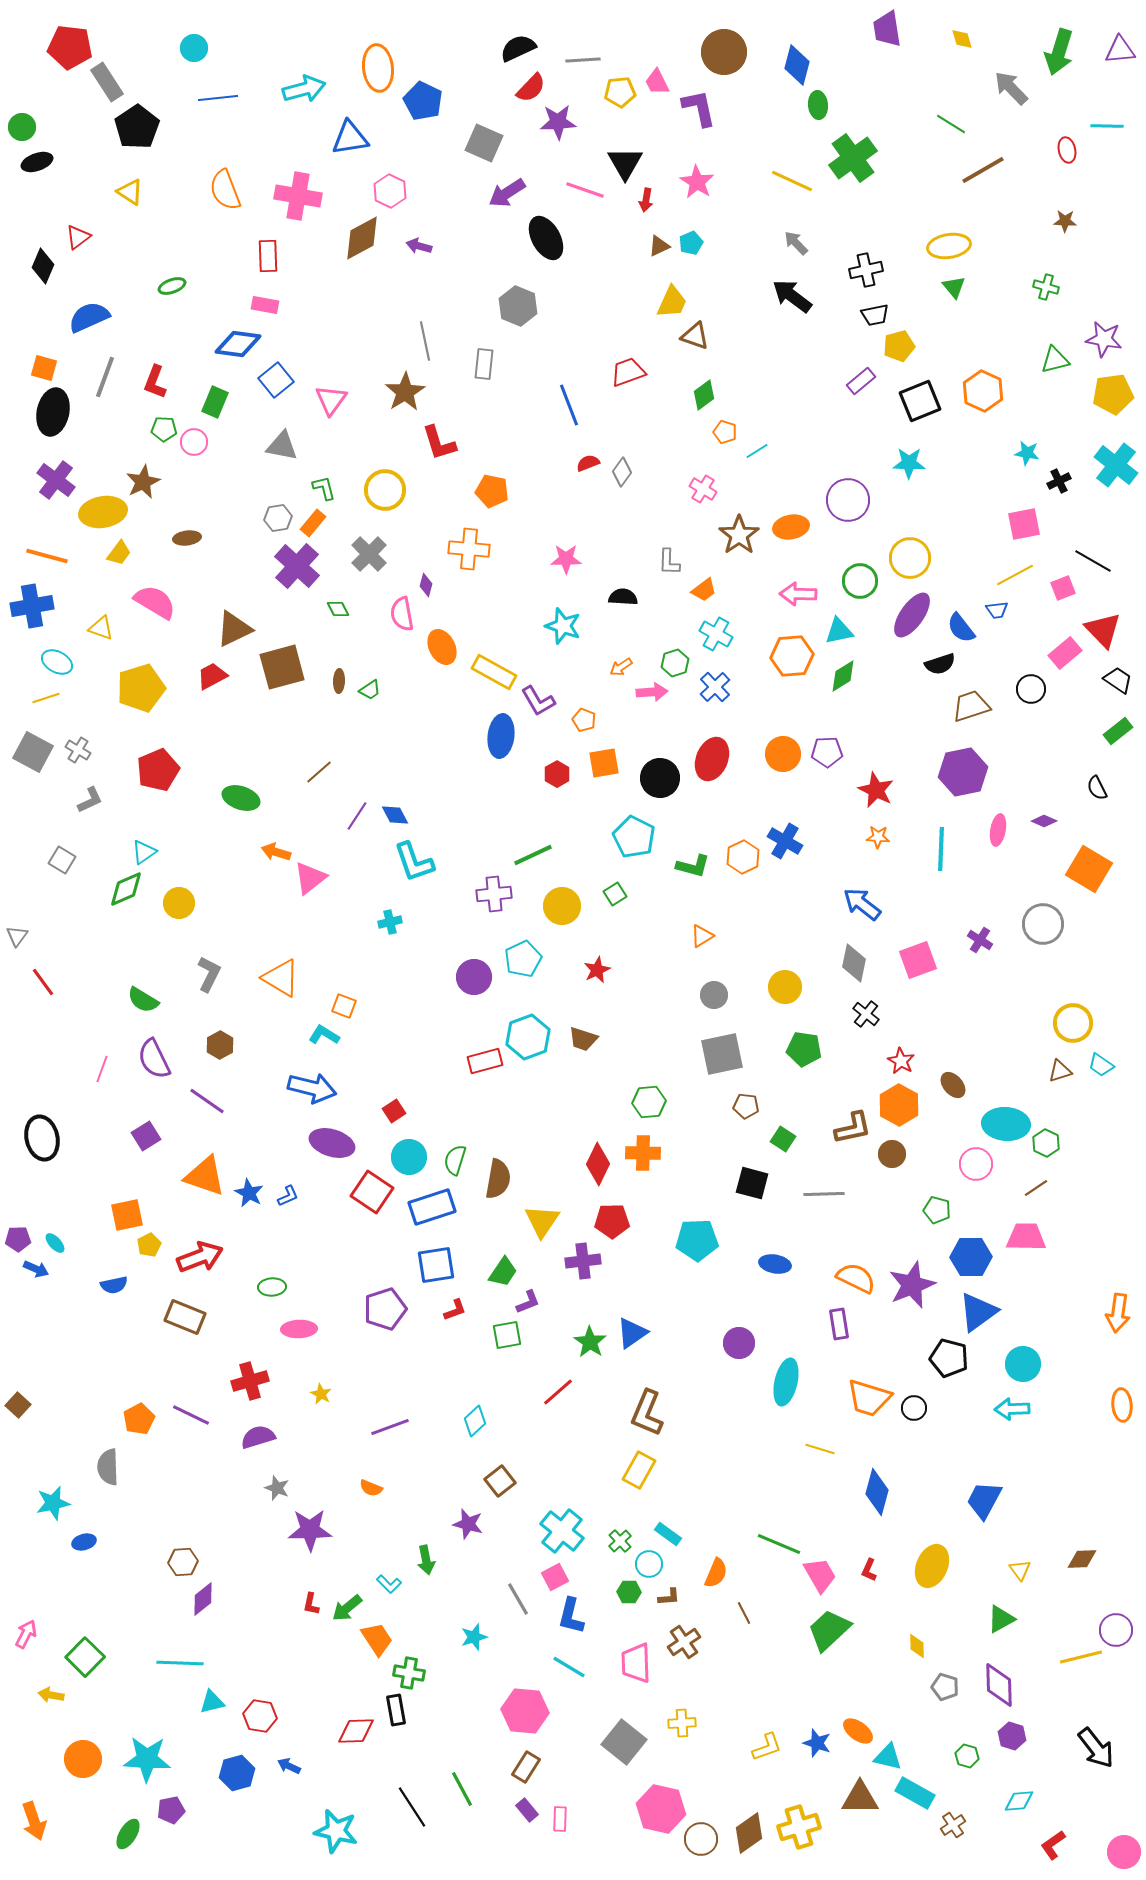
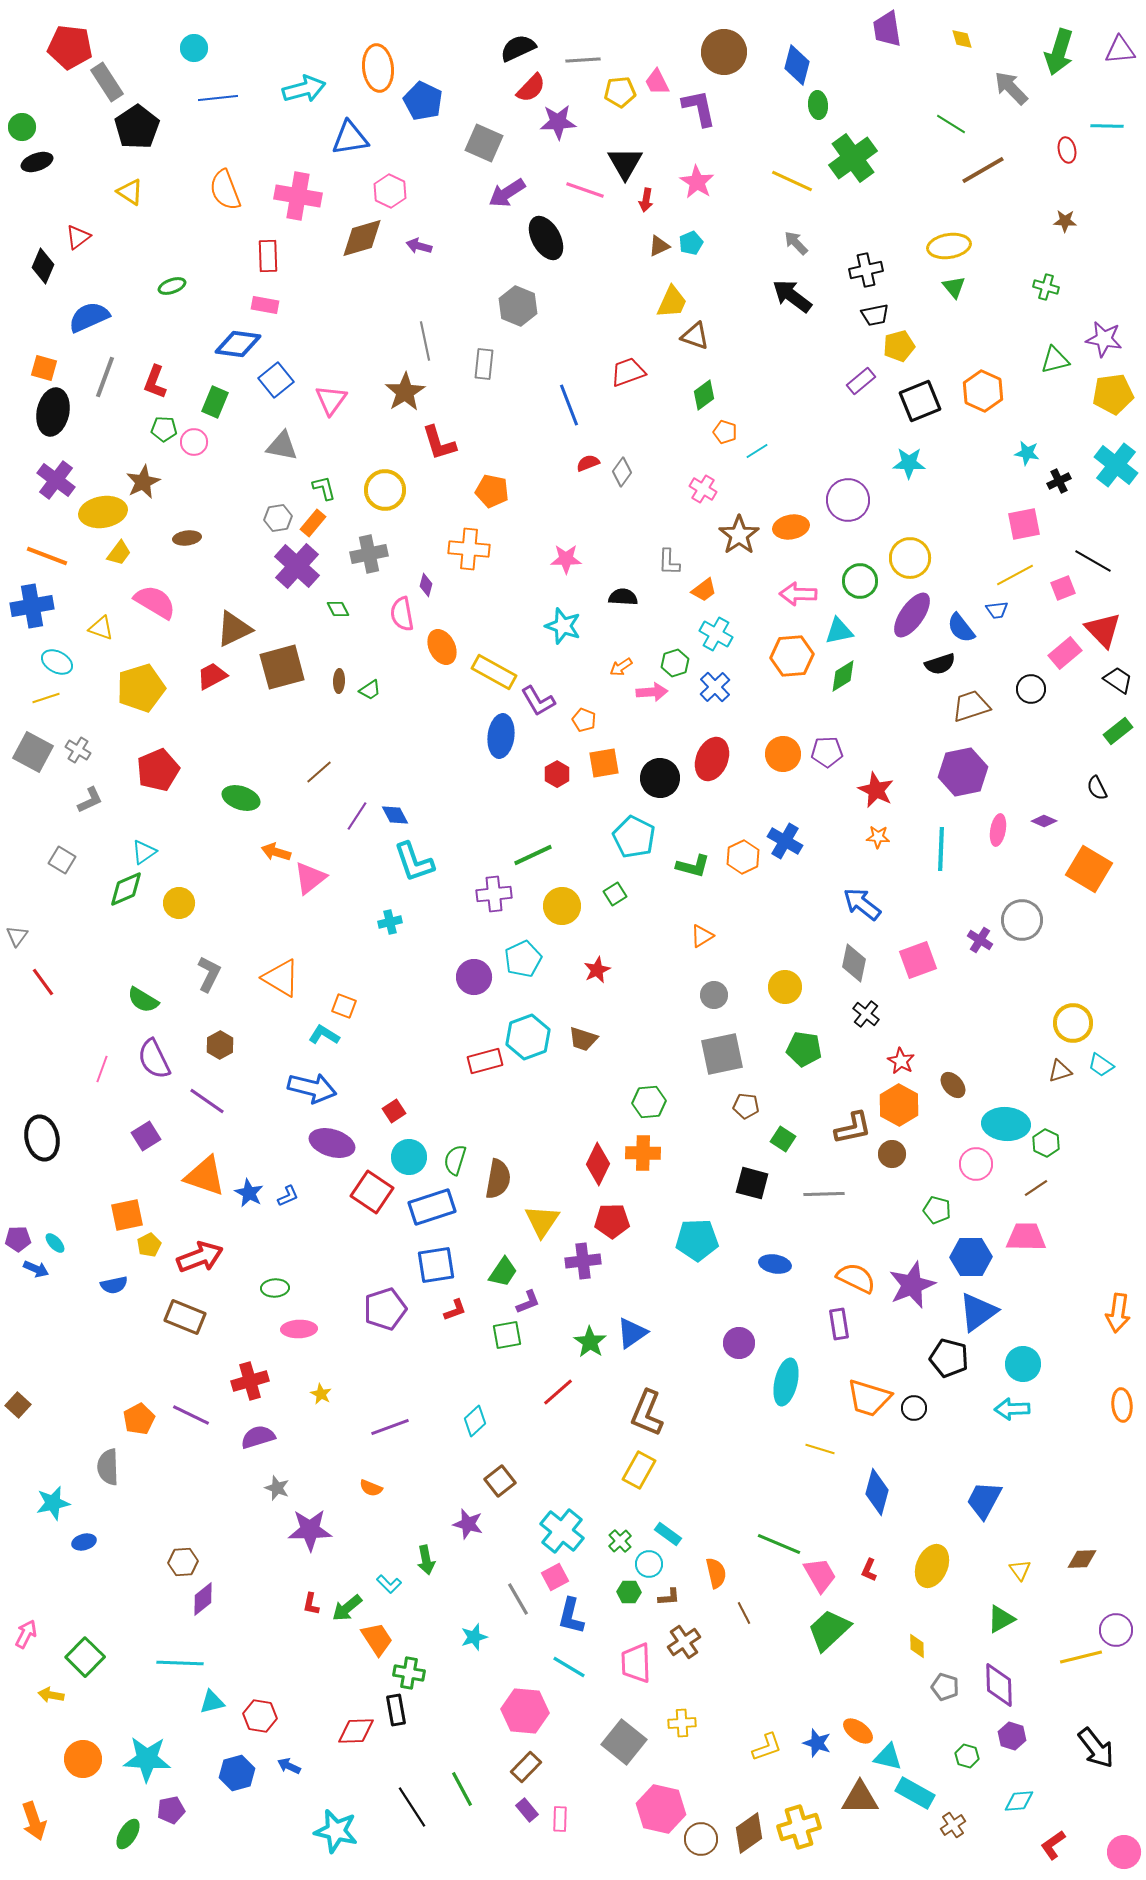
brown diamond at (362, 238): rotated 12 degrees clockwise
gray cross at (369, 554): rotated 33 degrees clockwise
orange line at (47, 556): rotated 6 degrees clockwise
gray circle at (1043, 924): moved 21 px left, 4 px up
green ellipse at (272, 1287): moved 3 px right, 1 px down
orange semicircle at (716, 1573): rotated 36 degrees counterclockwise
brown rectangle at (526, 1767): rotated 12 degrees clockwise
